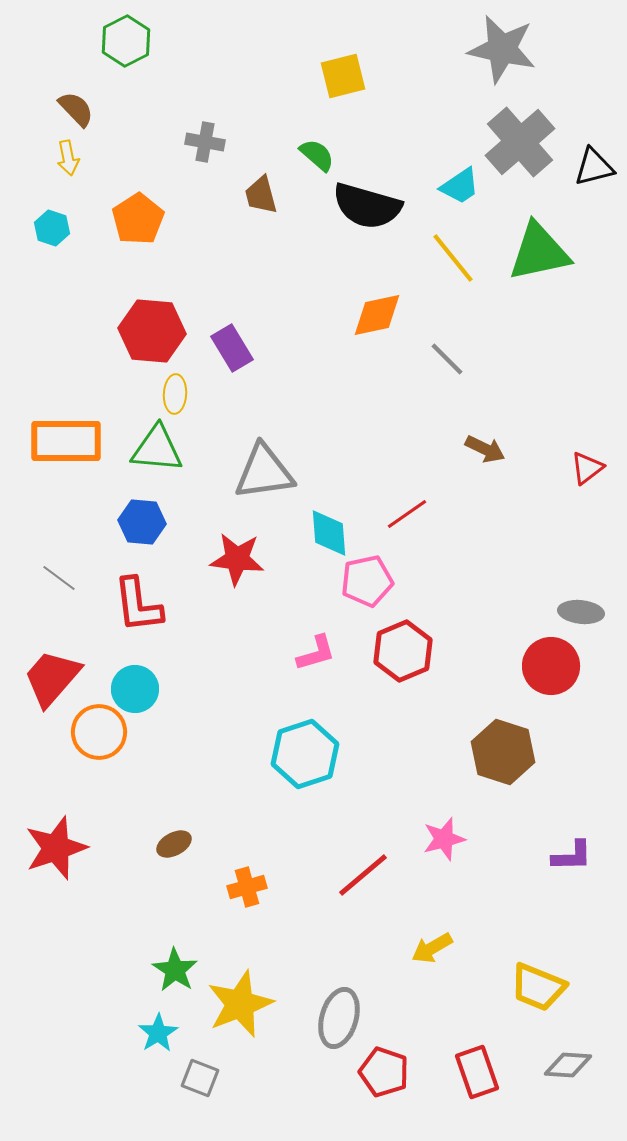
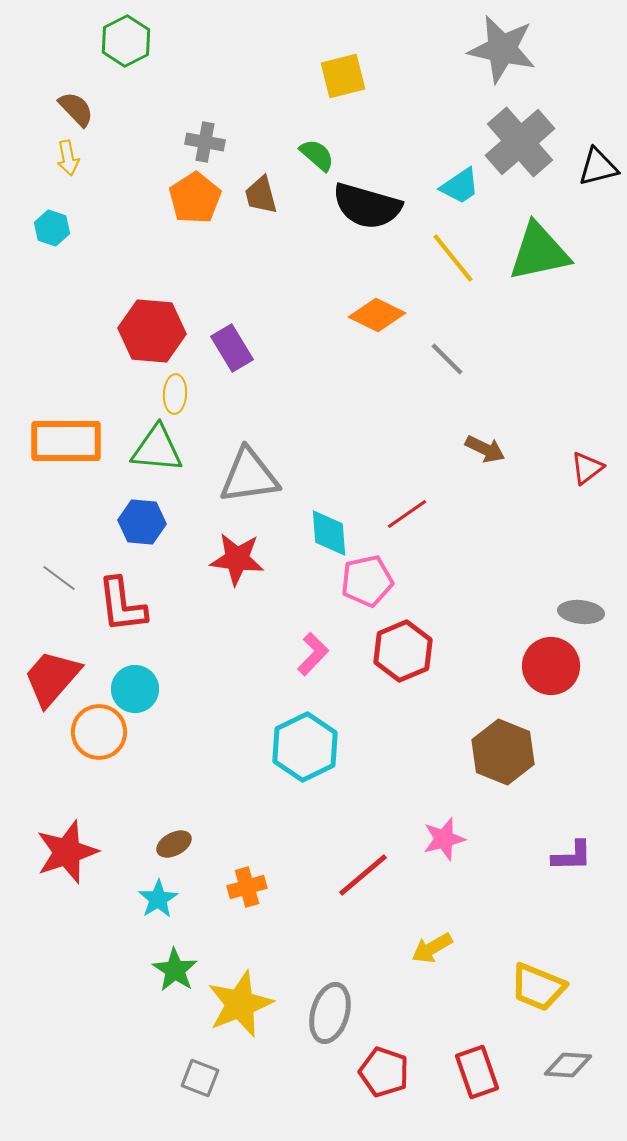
black triangle at (594, 167): moved 4 px right
orange pentagon at (138, 219): moved 57 px right, 21 px up
orange diamond at (377, 315): rotated 38 degrees clockwise
gray triangle at (264, 472): moved 15 px left, 4 px down
red L-shape at (138, 605): moved 16 px left
pink L-shape at (316, 653): moved 3 px left, 1 px down; rotated 30 degrees counterclockwise
brown hexagon at (503, 752): rotated 4 degrees clockwise
cyan hexagon at (305, 754): moved 7 px up; rotated 8 degrees counterclockwise
red star at (56, 848): moved 11 px right, 4 px down
gray ellipse at (339, 1018): moved 9 px left, 5 px up
cyan star at (158, 1033): moved 134 px up
